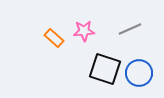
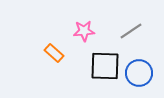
gray line: moved 1 px right, 2 px down; rotated 10 degrees counterclockwise
orange rectangle: moved 15 px down
black square: moved 3 px up; rotated 16 degrees counterclockwise
